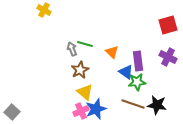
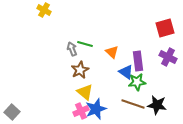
red square: moved 3 px left, 3 px down
